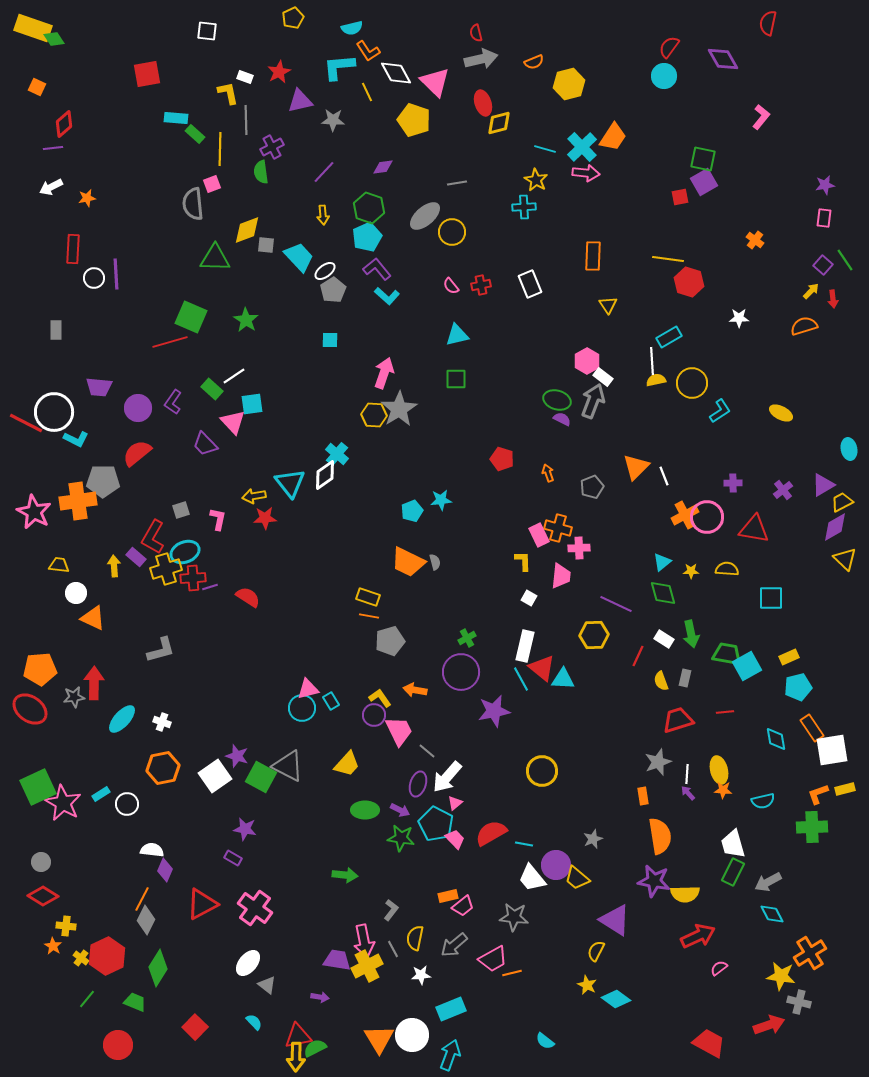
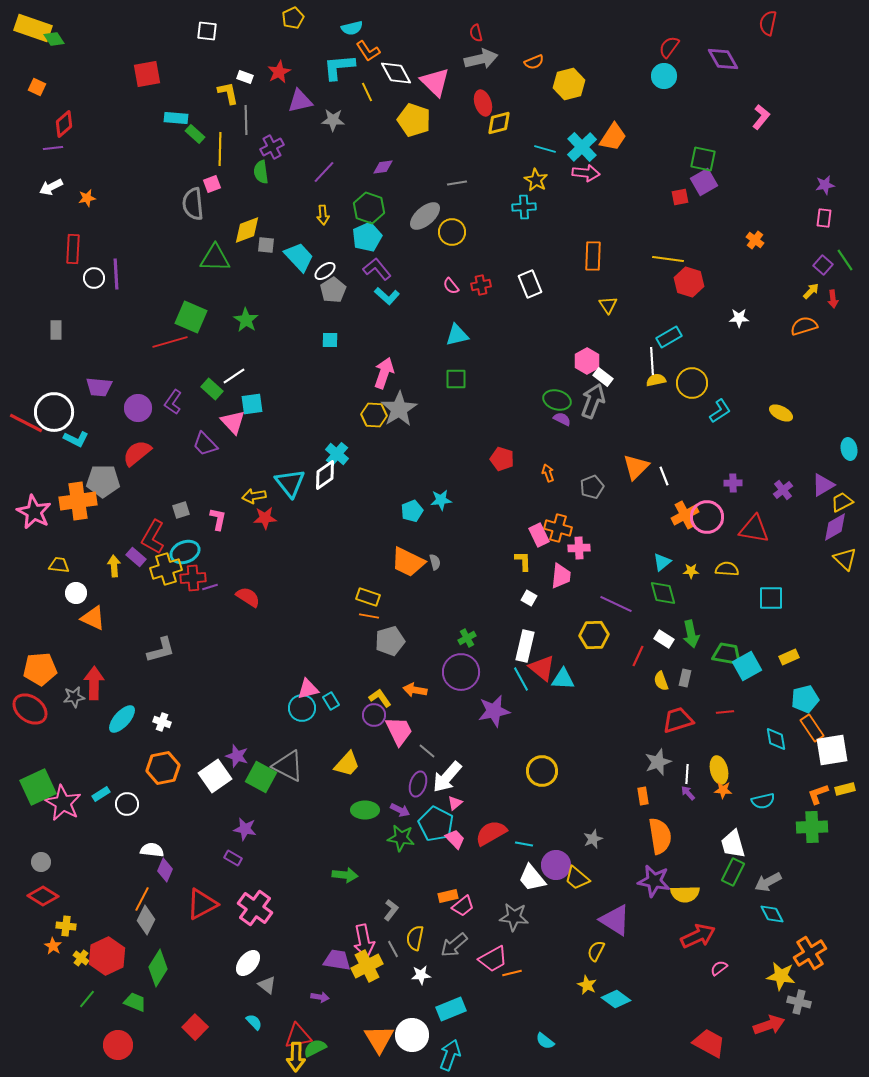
cyan pentagon at (798, 687): moved 7 px right, 12 px down
